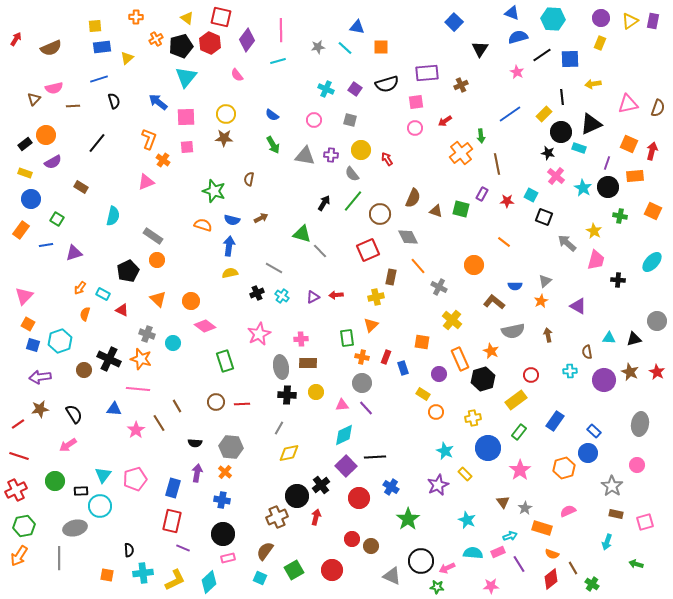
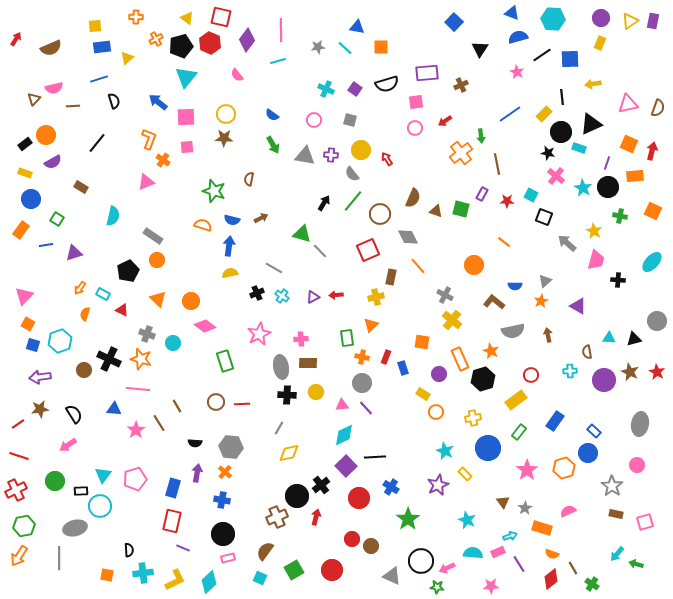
gray cross at (439, 287): moved 6 px right, 8 px down
pink star at (520, 470): moved 7 px right
cyan arrow at (607, 542): moved 10 px right, 12 px down; rotated 21 degrees clockwise
